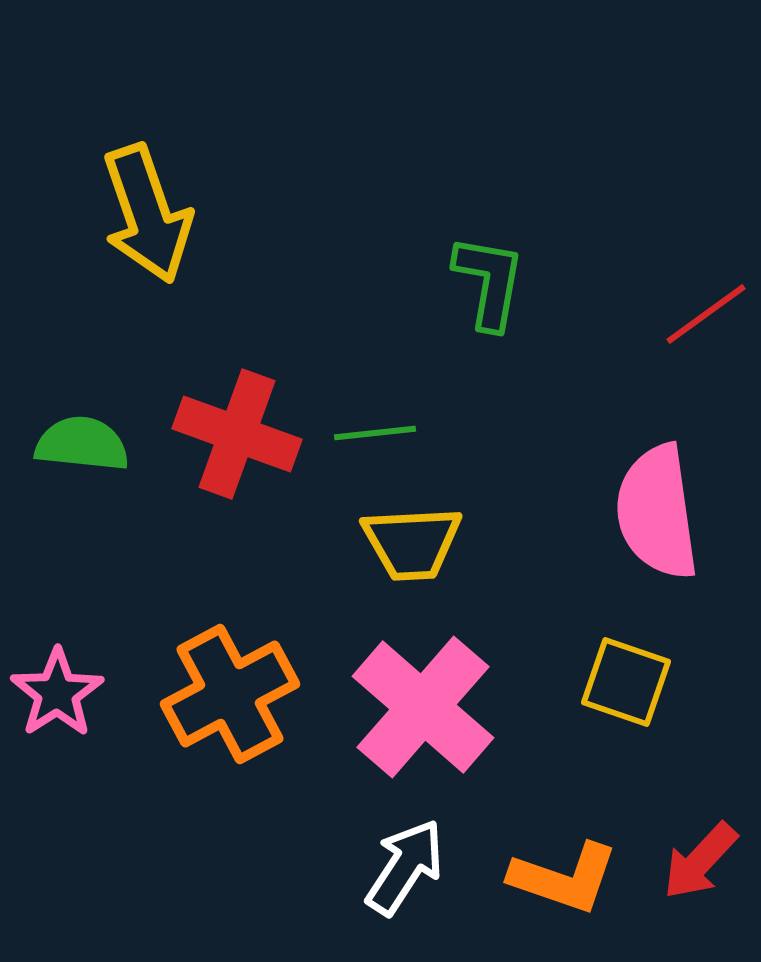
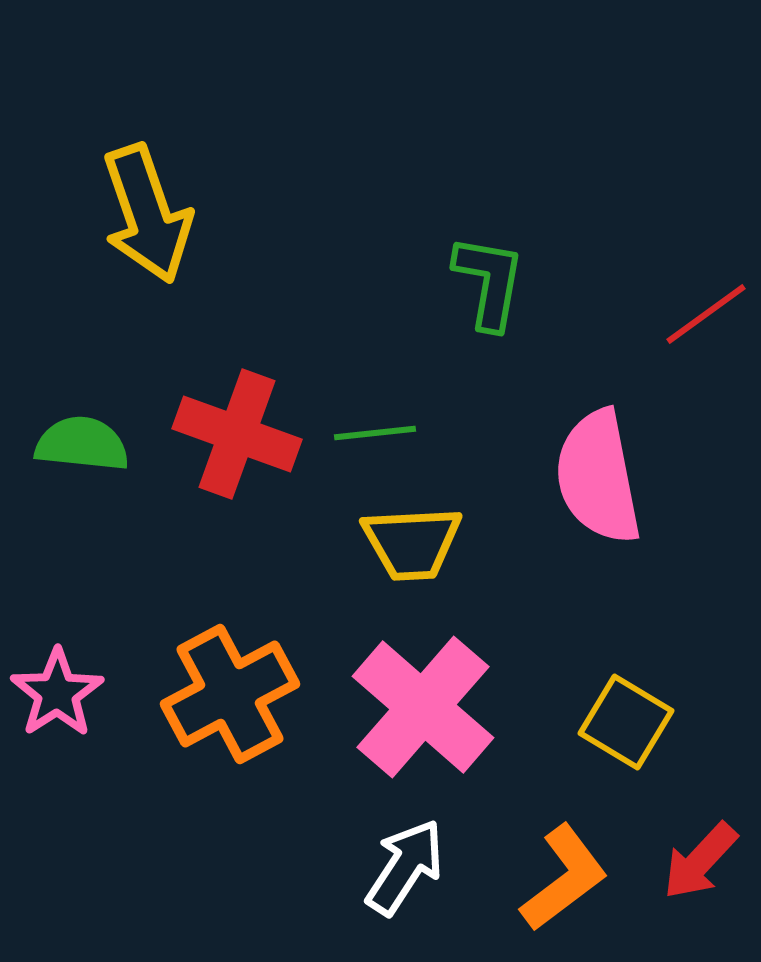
pink semicircle: moved 59 px left, 35 px up; rotated 3 degrees counterclockwise
yellow square: moved 40 px down; rotated 12 degrees clockwise
orange L-shape: rotated 56 degrees counterclockwise
